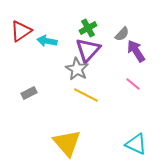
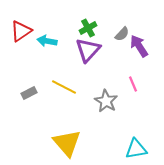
purple arrow: moved 3 px right, 5 px up
gray star: moved 29 px right, 32 px down
pink line: rotated 28 degrees clockwise
yellow line: moved 22 px left, 8 px up
cyan triangle: moved 5 px down; rotated 35 degrees counterclockwise
